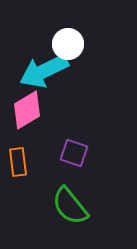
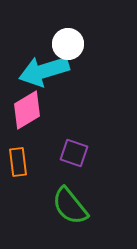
cyan arrow: rotated 9 degrees clockwise
